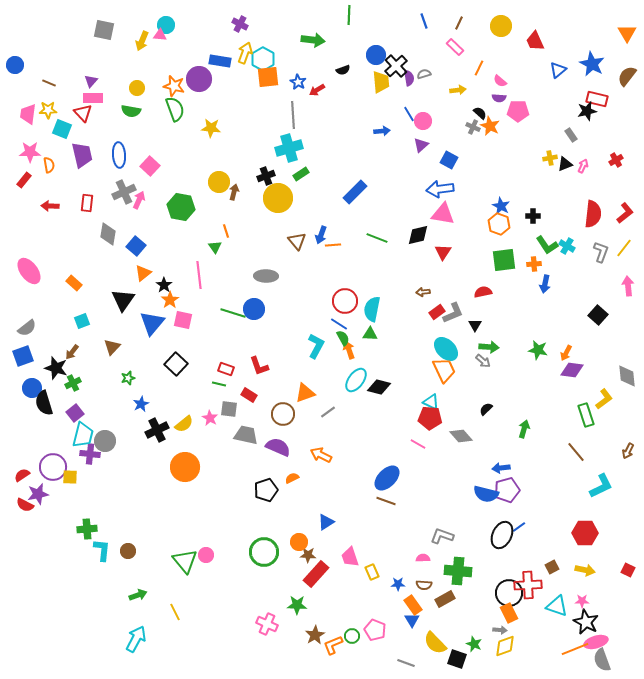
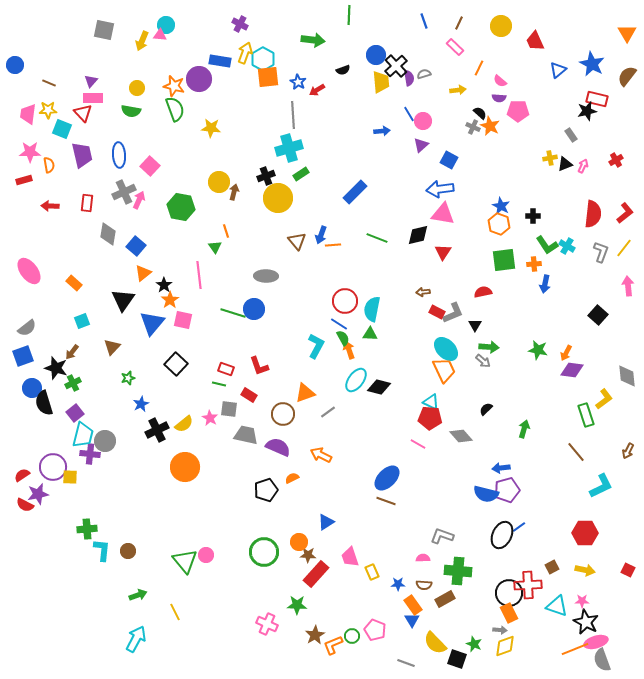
red rectangle at (24, 180): rotated 35 degrees clockwise
red rectangle at (437, 312): rotated 63 degrees clockwise
